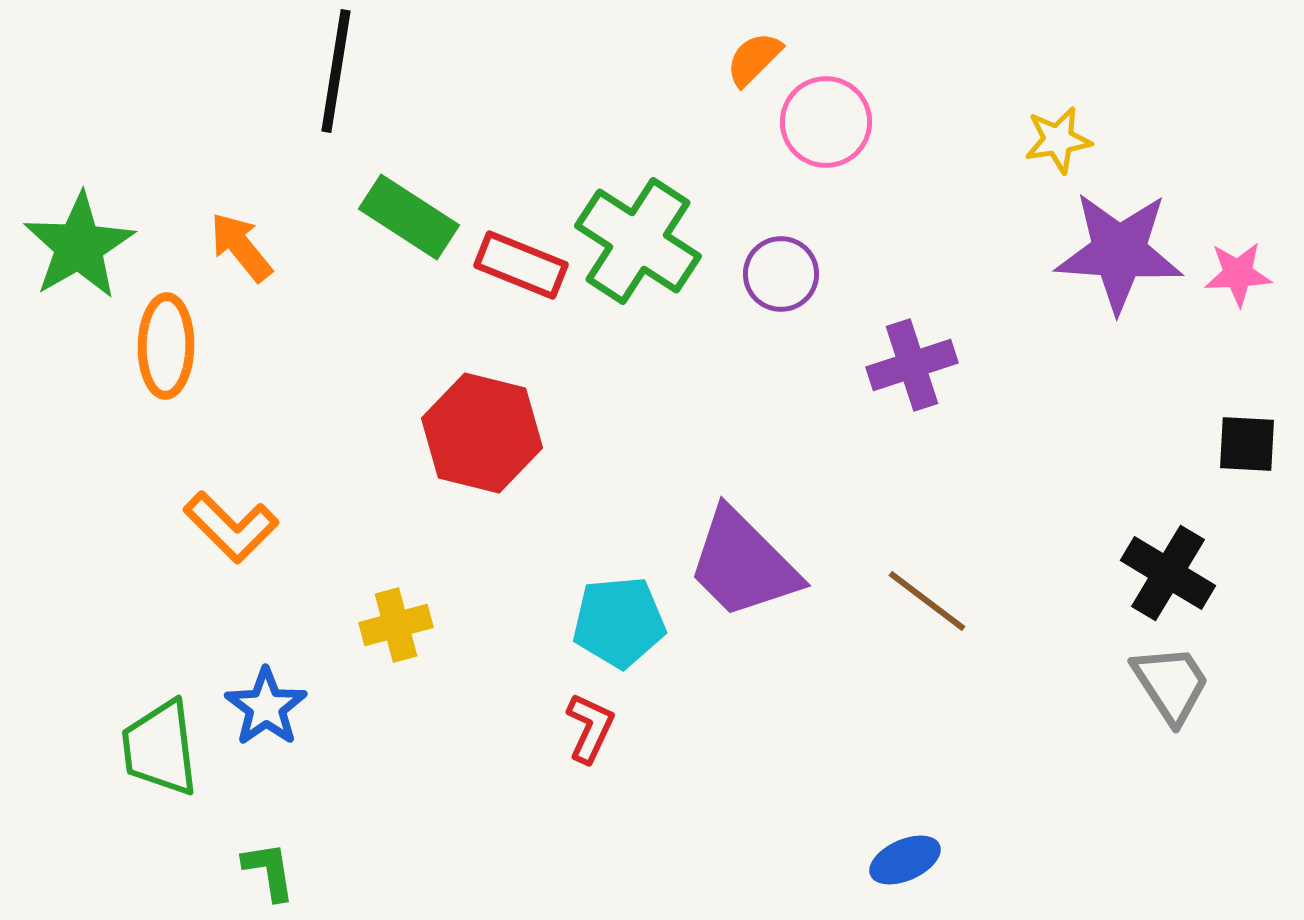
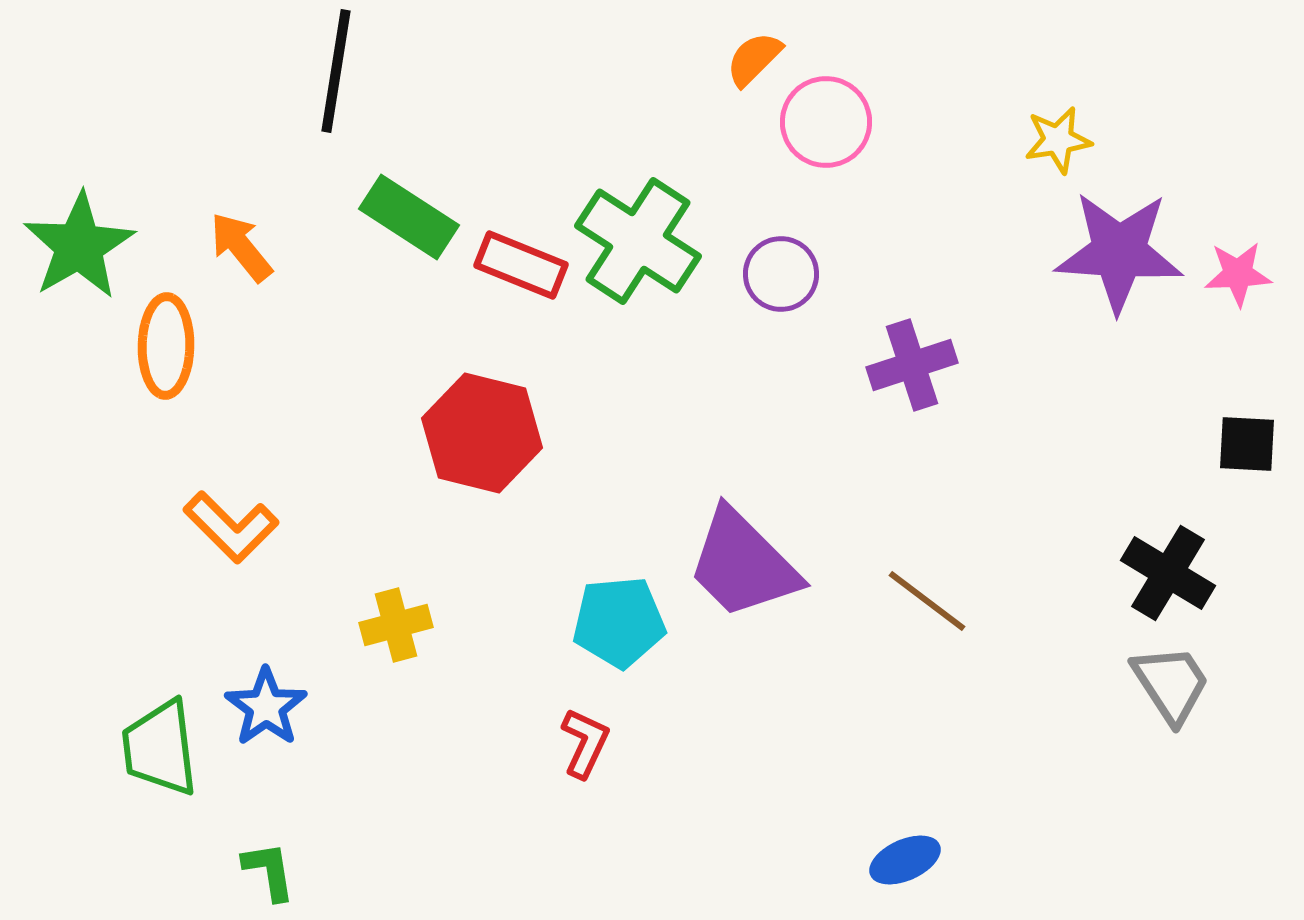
red L-shape: moved 5 px left, 15 px down
